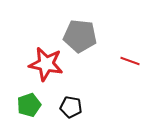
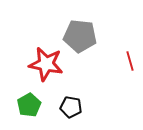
red line: rotated 54 degrees clockwise
green pentagon: rotated 10 degrees counterclockwise
